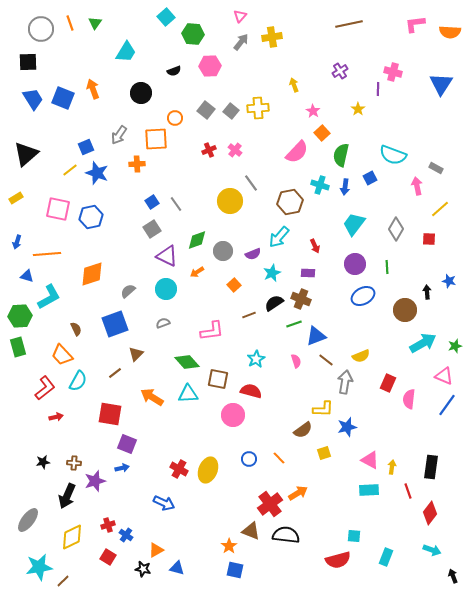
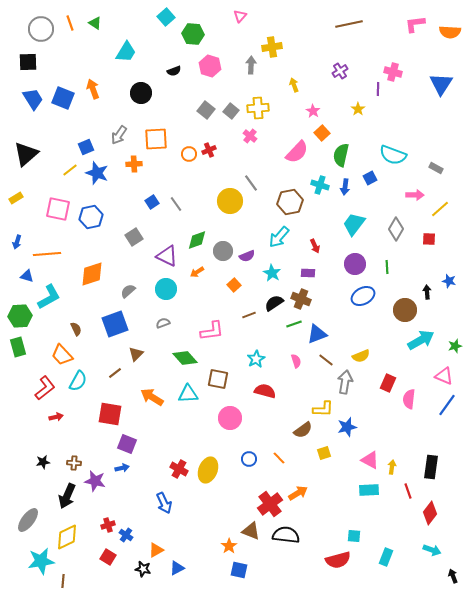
green triangle at (95, 23): rotated 32 degrees counterclockwise
yellow cross at (272, 37): moved 10 px down
gray arrow at (241, 42): moved 10 px right, 23 px down; rotated 36 degrees counterclockwise
pink hexagon at (210, 66): rotated 20 degrees clockwise
orange circle at (175, 118): moved 14 px right, 36 px down
pink cross at (235, 150): moved 15 px right, 14 px up
orange cross at (137, 164): moved 3 px left
pink arrow at (417, 186): moved 2 px left, 9 px down; rotated 102 degrees clockwise
gray square at (152, 229): moved 18 px left, 8 px down
purple semicircle at (253, 254): moved 6 px left, 2 px down
cyan star at (272, 273): rotated 18 degrees counterclockwise
blue triangle at (316, 336): moved 1 px right, 2 px up
cyan arrow at (423, 343): moved 2 px left, 3 px up
green diamond at (187, 362): moved 2 px left, 4 px up
red semicircle at (251, 391): moved 14 px right
pink circle at (233, 415): moved 3 px left, 3 px down
purple star at (95, 481): rotated 30 degrees clockwise
blue arrow at (164, 503): rotated 40 degrees clockwise
yellow diamond at (72, 537): moved 5 px left
cyan star at (39, 567): moved 2 px right, 6 px up
blue triangle at (177, 568): rotated 42 degrees counterclockwise
blue square at (235, 570): moved 4 px right
brown line at (63, 581): rotated 40 degrees counterclockwise
